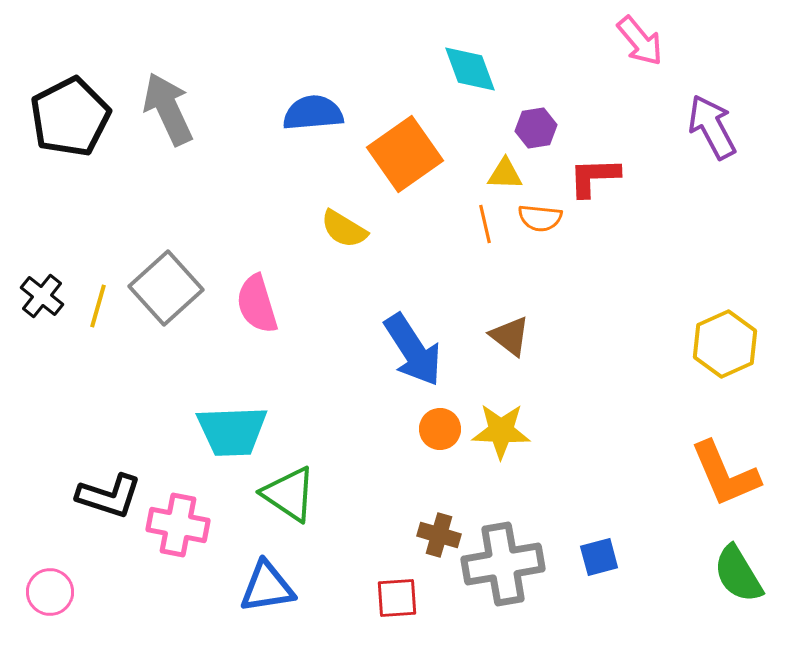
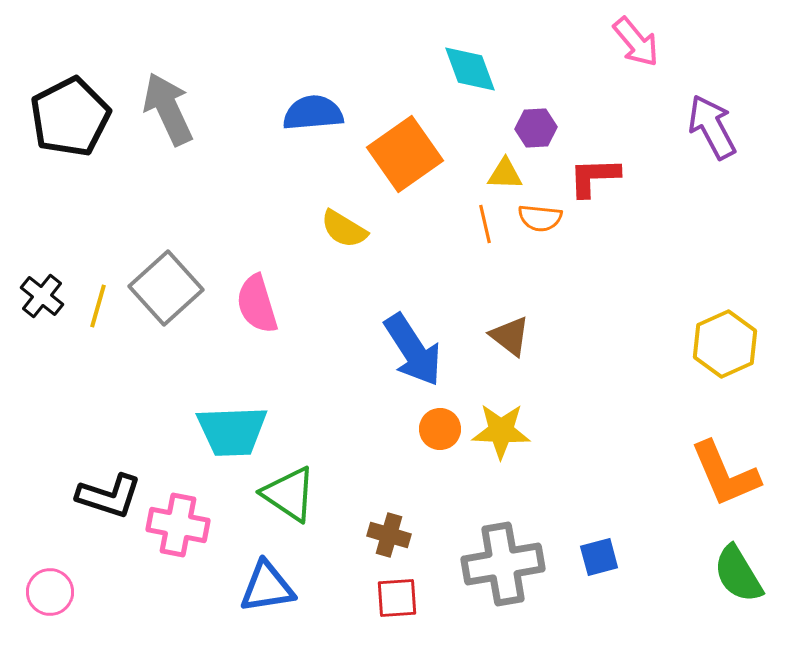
pink arrow: moved 4 px left, 1 px down
purple hexagon: rotated 6 degrees clockwise
brown cross: moved 50 px left
